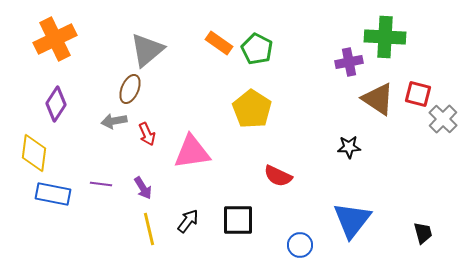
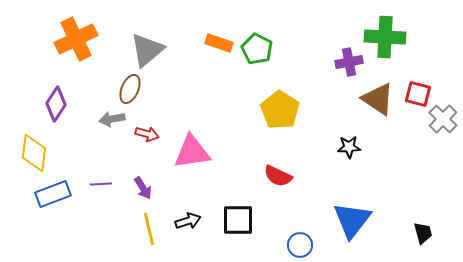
orange cross: moved 21 px right
orange rectangle: rotated 16 degrees counterclockwise
yellow pentagon: moved 28 px right, 1 px down
gray arrow: moved 2 px left, 2 px up
red arrow: rotated 50 degrees counterclockwise
purple line: rotated 10 degrees counterclockwise
blue rectangle: rotated 32 degrees counterclockwise
black arrow: rotated 35 degrees clockwise
